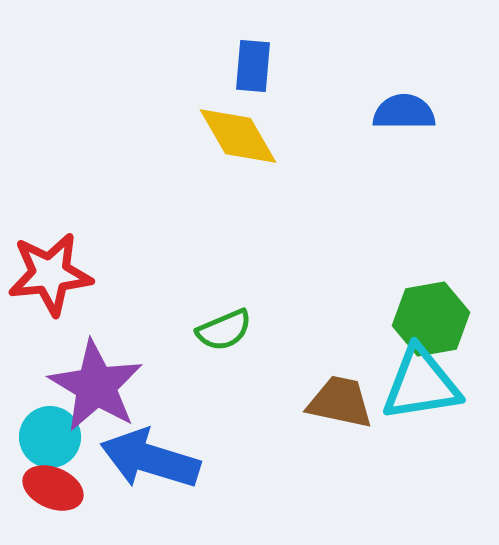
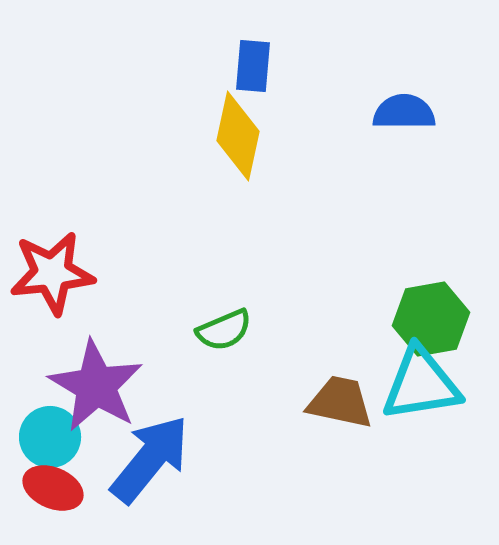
yellow diamond: rotated 42 degrees clockwise
red star: moved 2 px right, 1 px up
blue arrow: rotated 112 degrees clockwise
